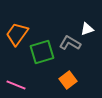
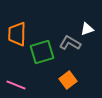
orange trapezoid: rotated 35 degrees counterclockwise
